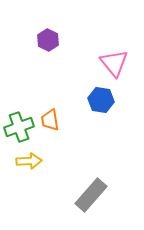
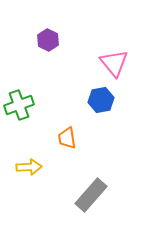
blue hexagon: rotated 20 degrees counterclockwise
orange trapezoid: moved 17 px right, 18 px down
green cross: moved 22 px up
yellow arrow: moved 6 px down
